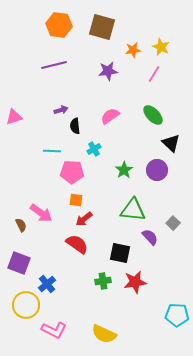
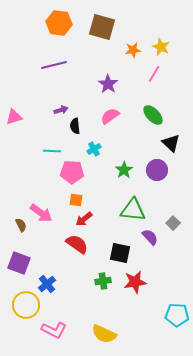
orange hexagon: moved 2 px up
purple star: moved 13 px down; rotated 30 degrees counterclockwise
